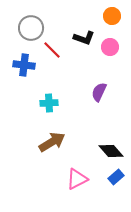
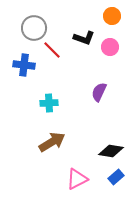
gray circle: moved 3 px right
black diamond: rotated 40 degrees counterclockwise
